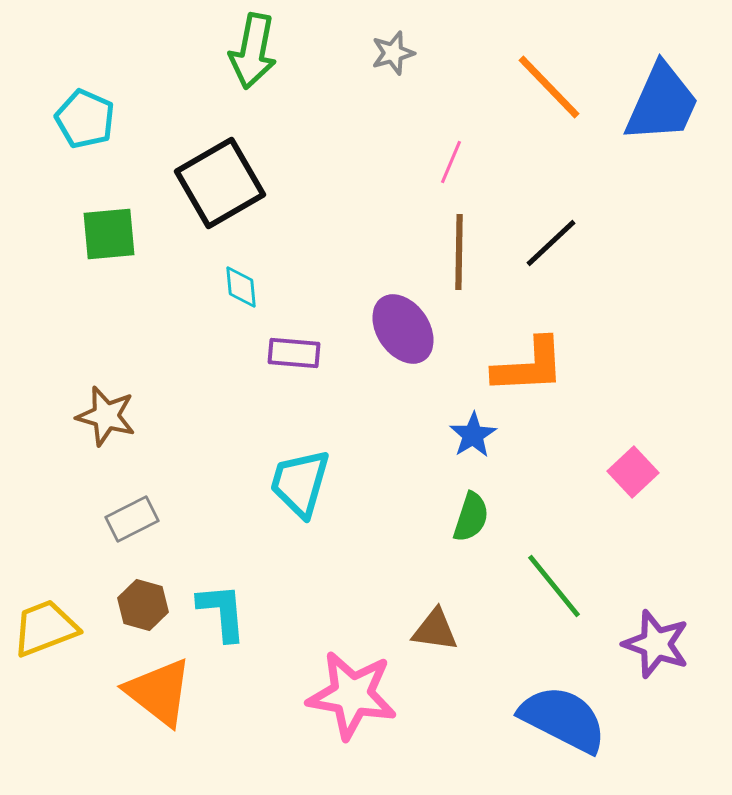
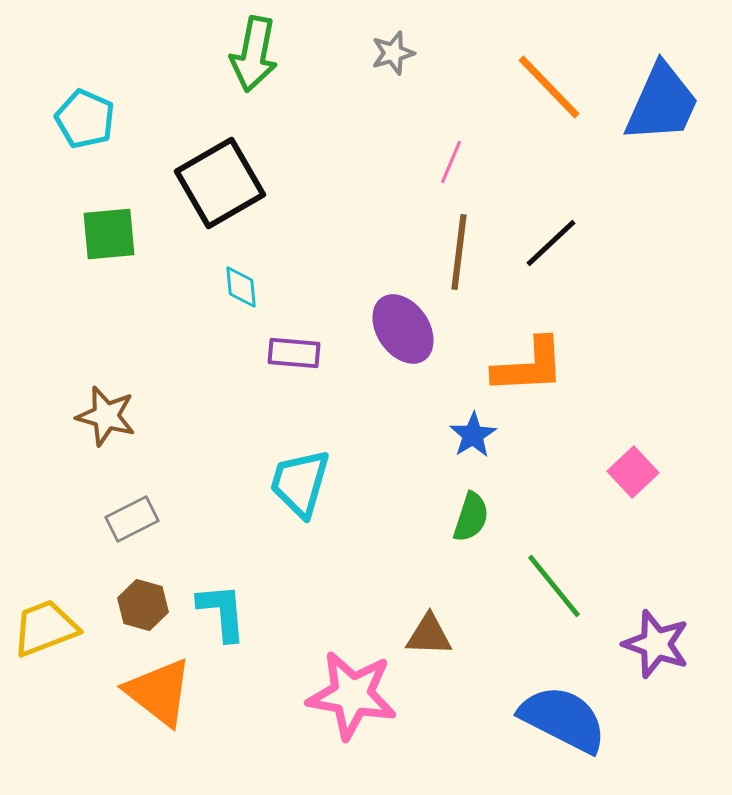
green arrow: moved 1 px right, 3 px down
brown line: rotated 6 degrees clockwise
brown triangle: moved 6 px left, 5 px down; rotated 6 degrees counterclockwise
